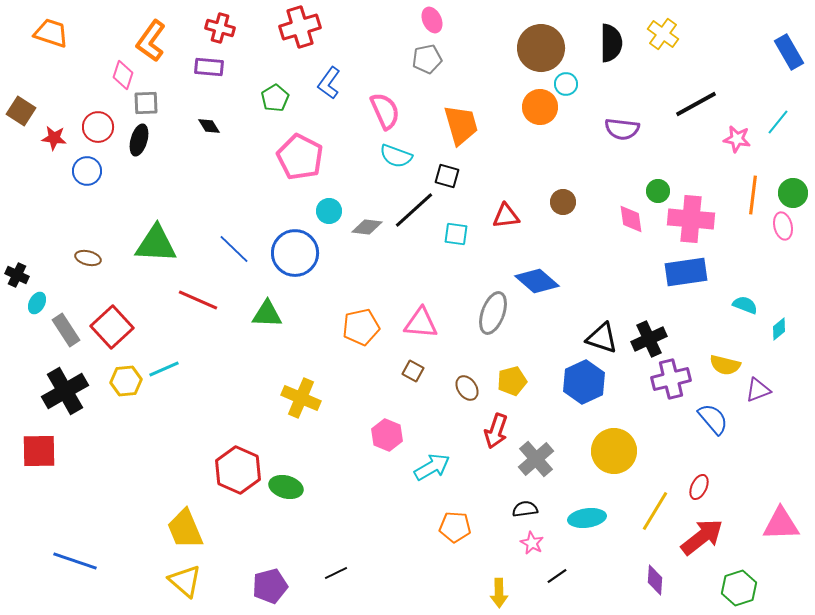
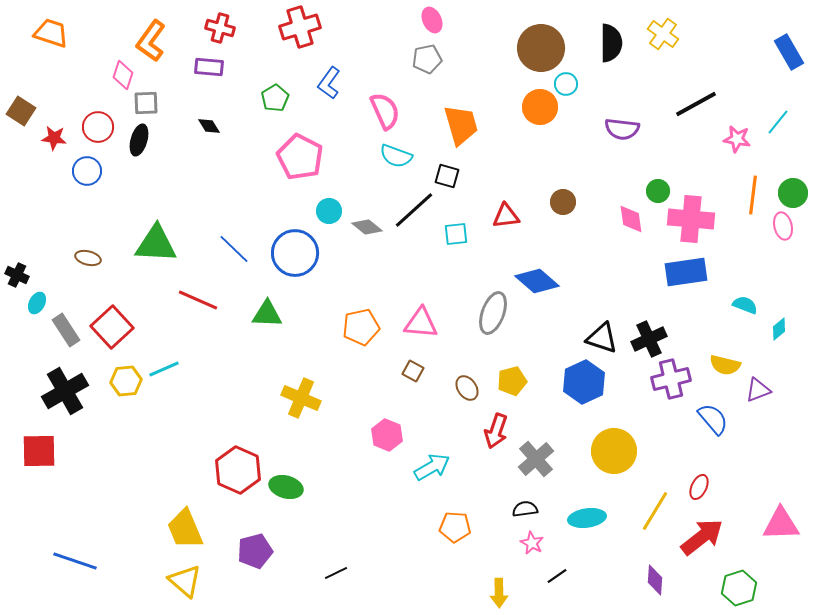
gray diamond at (367, 227): rotated 32 degrees clockwise
cyan square at (456, 234): rotated 15 degrees counterclockwise
purple pentagon at (270, 586): moved 15 px left, 35 px up
